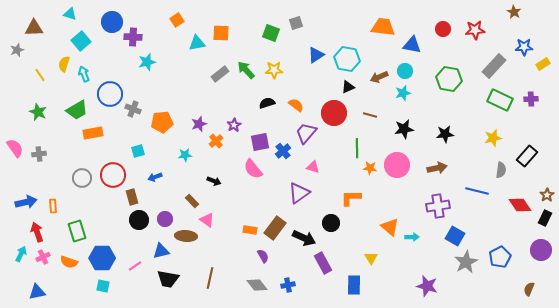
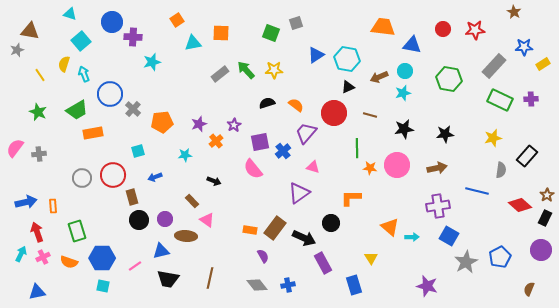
brown triangle at (34, 28): moved 4 px left, 3 px down; rotated 12 degrees clockwise
cyan triangle at (197, 43): moved 4 px left
cyan star at (147, 62): moved 5 px right
gray cross at (133, 109): rotated 21 degrees clockwise
pink semicircle at (15, 148): rotated 108 degrees counterclockwise
red diamond at (520, 205): rotated 15 degrees counterclockwise
blue square at (455, 236): moved 6 px left
blue rectangle at (354, 285): rotated 18 degrees counterclockwise
